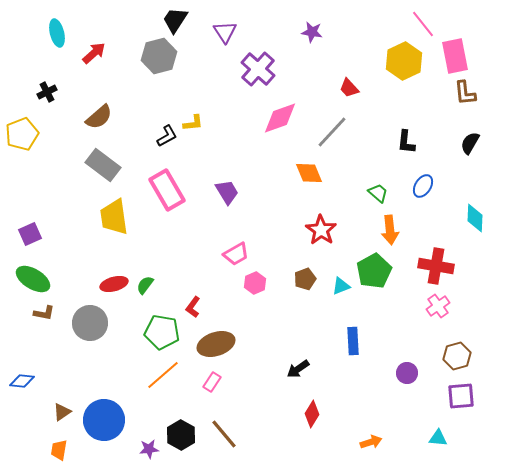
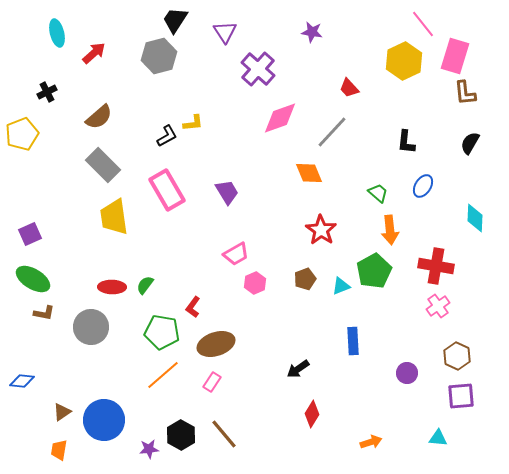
pink rectangle at (455, 56): rotated 28 degrees clockwise
gray rectangle at (103, 165): rotated 8 degrees clockwise
red ellipse at (114, 284): moved 2 px left, 3 px down; rotated 16 degrees clockwise
gray circle at (90, 323): moved 1 px right, 4 px down
brown hexagon at (457, 356): rotated 20 degrees counterclockwise
